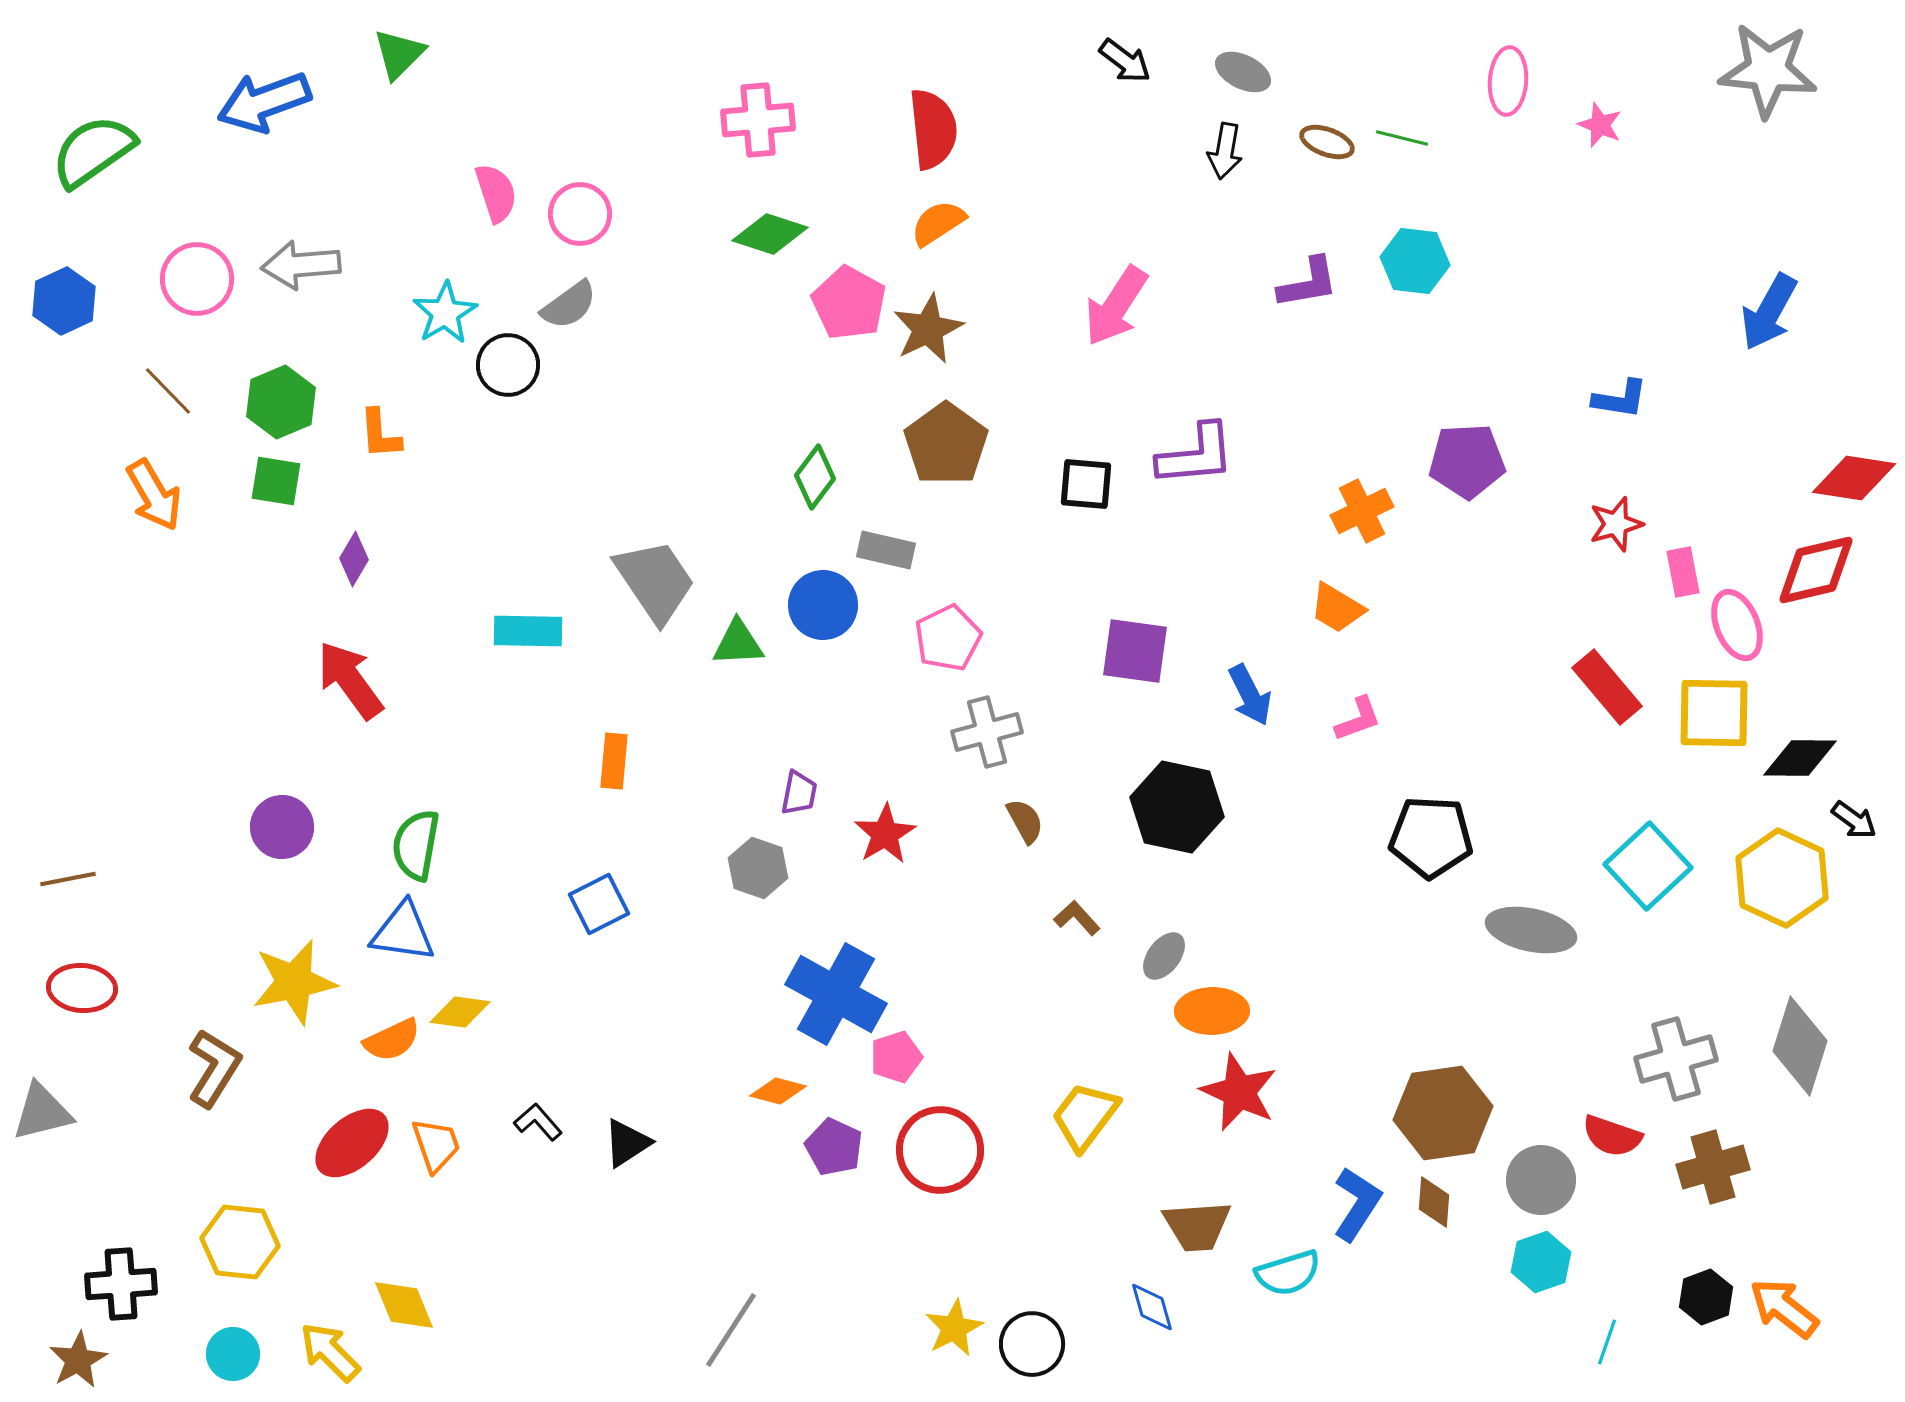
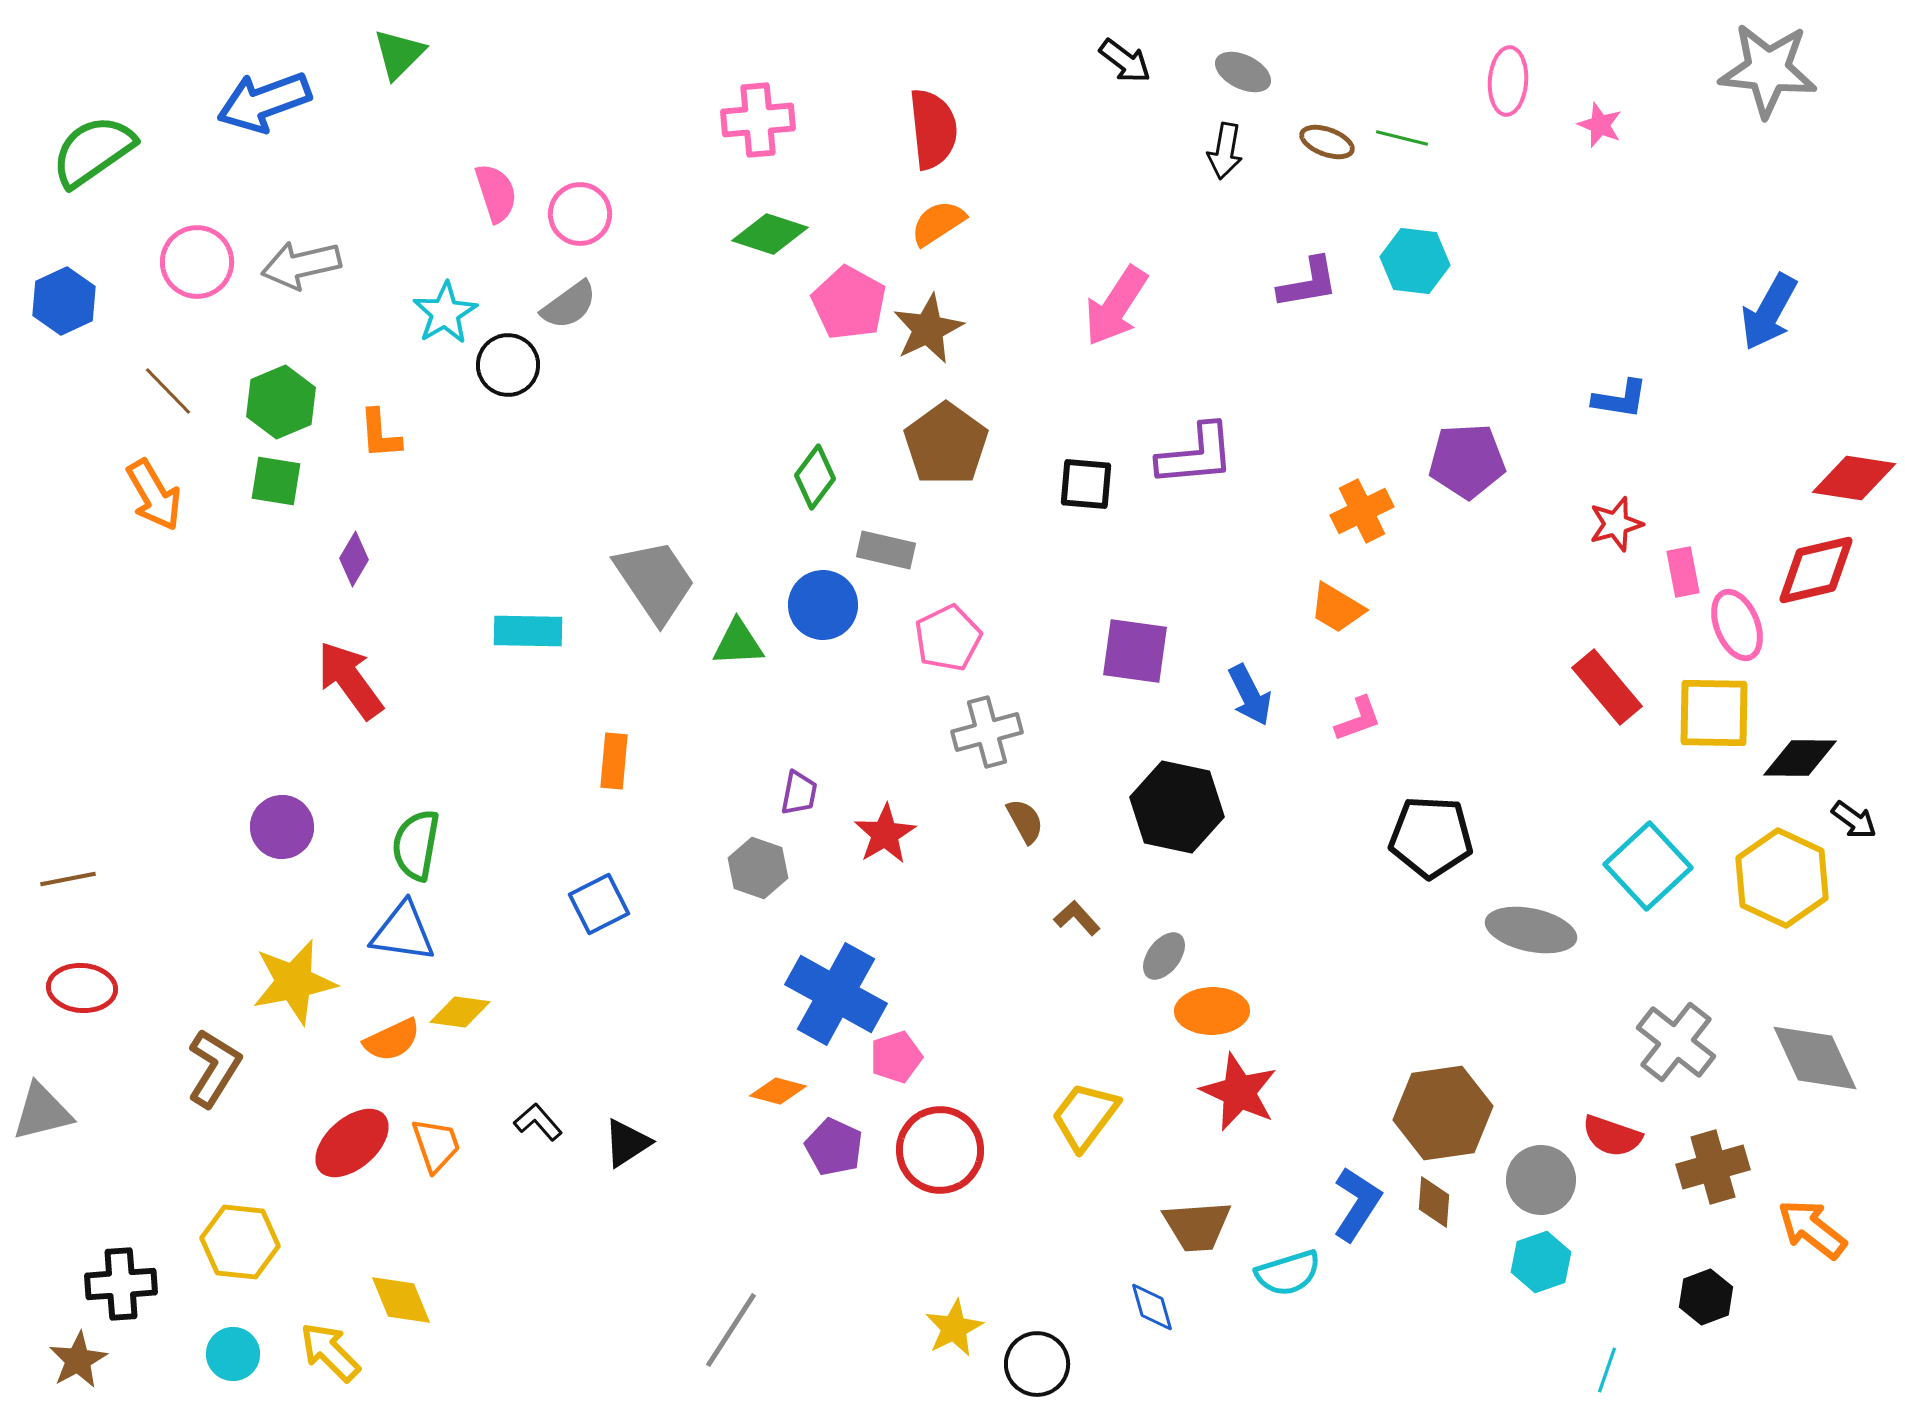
gray arrow at (301, 265): rotated 8 degrees counterclockwise
pink circle at (197, 279): moved 17 px up
gray diamond at (1800, 1046): moved 15 px right, 12 px down; rotated 42 degrees counterclockwise
gray cross at (1676, 1059): moved 17 px up; rotated 36 degrees counterclockwise
yellow diamond at (404, 1305): moved 3 px left, 5 px up
orange arrow at (1784, 1308): moved 28 px right, 79 px up
cyan line at (1607, 1342): moved 28 px down
black circle at (1032, 1344): moved 5 px right, 20 px down
